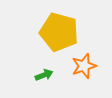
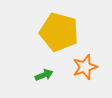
orange star: moved 1 px right, 1 px down
